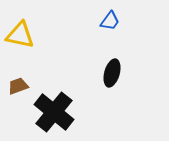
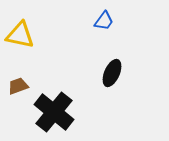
blue trapezoid: moved 6 px left
black ellipse: rotated 8 degrees clockwise
